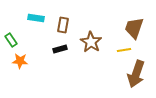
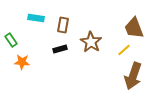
brown trapezoid: rotated 40 degrees counterclockwise
yellow line: rotated 32 degrees counterclockwise
orange star: moved 2 px right, 1 px down
brown arrow: moved 3 px left, 2 px down
